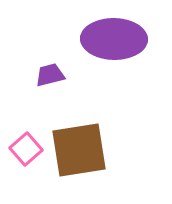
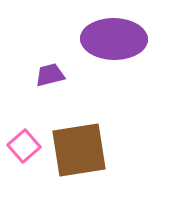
pink square: moved 2 px left, 3 px up
